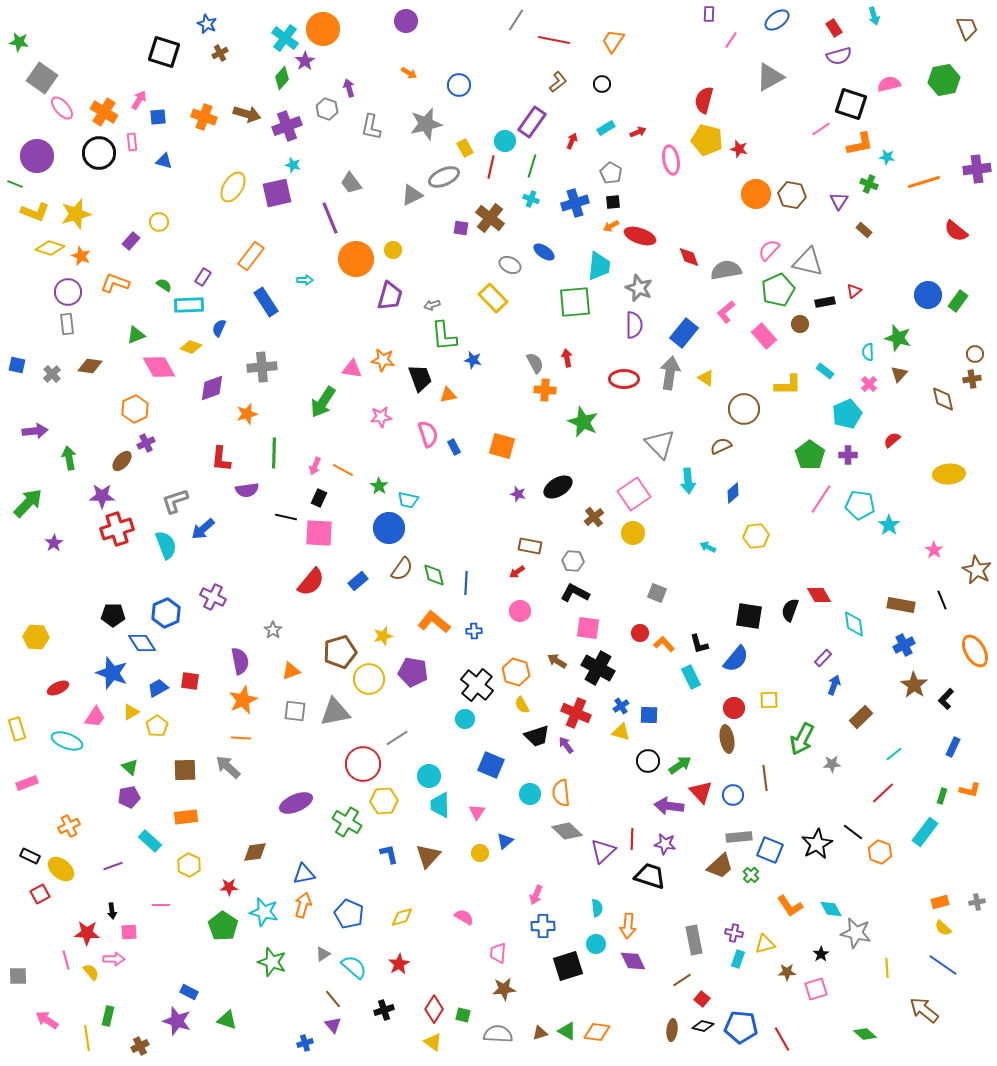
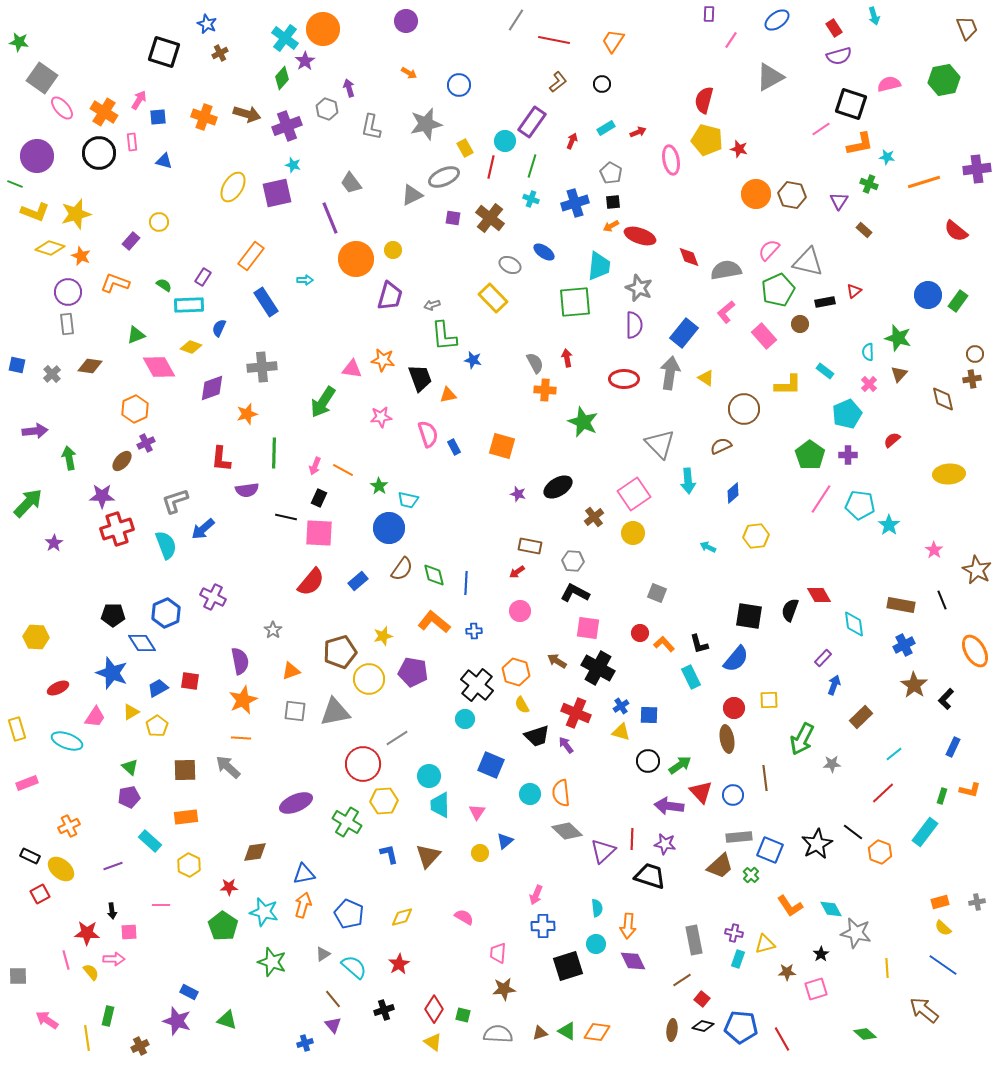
purple square at (461, 228): moved 8 px left, 10 px up
